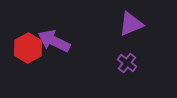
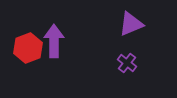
purple arrow: rotated 64 degrees clockwise
red hexagon: rotated 8 degrees clockwise
